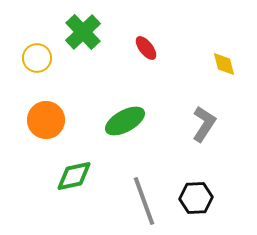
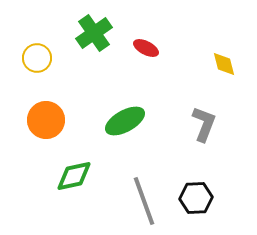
green cross: moved 11 px right, 1 px down; rotated 9 degrees clockwise
red ellipse: rotated 25 degrees counterclockwise
gray L-shape: rotated 12 degrees counterclockwise
